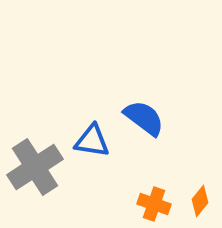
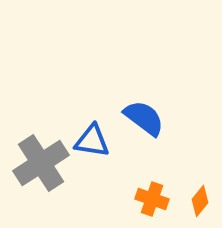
gray cross: moved 6 px right, 4 px up
orange cross: moved 2 px left, 5 px up
